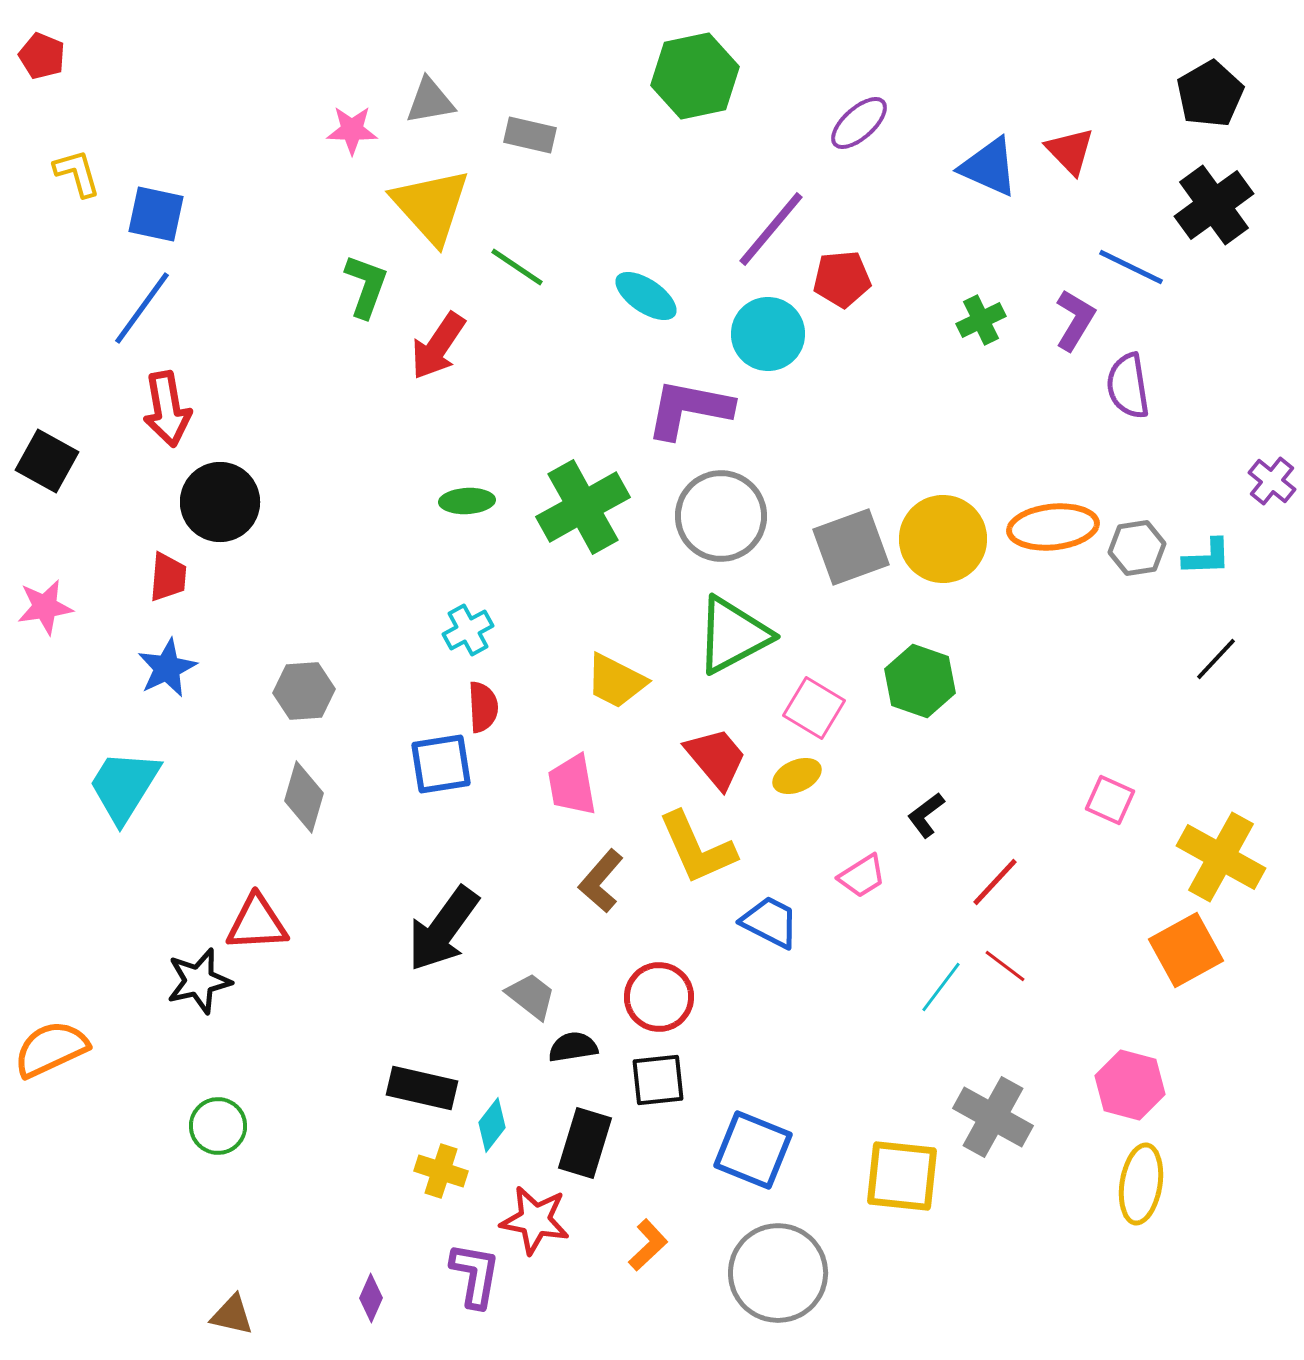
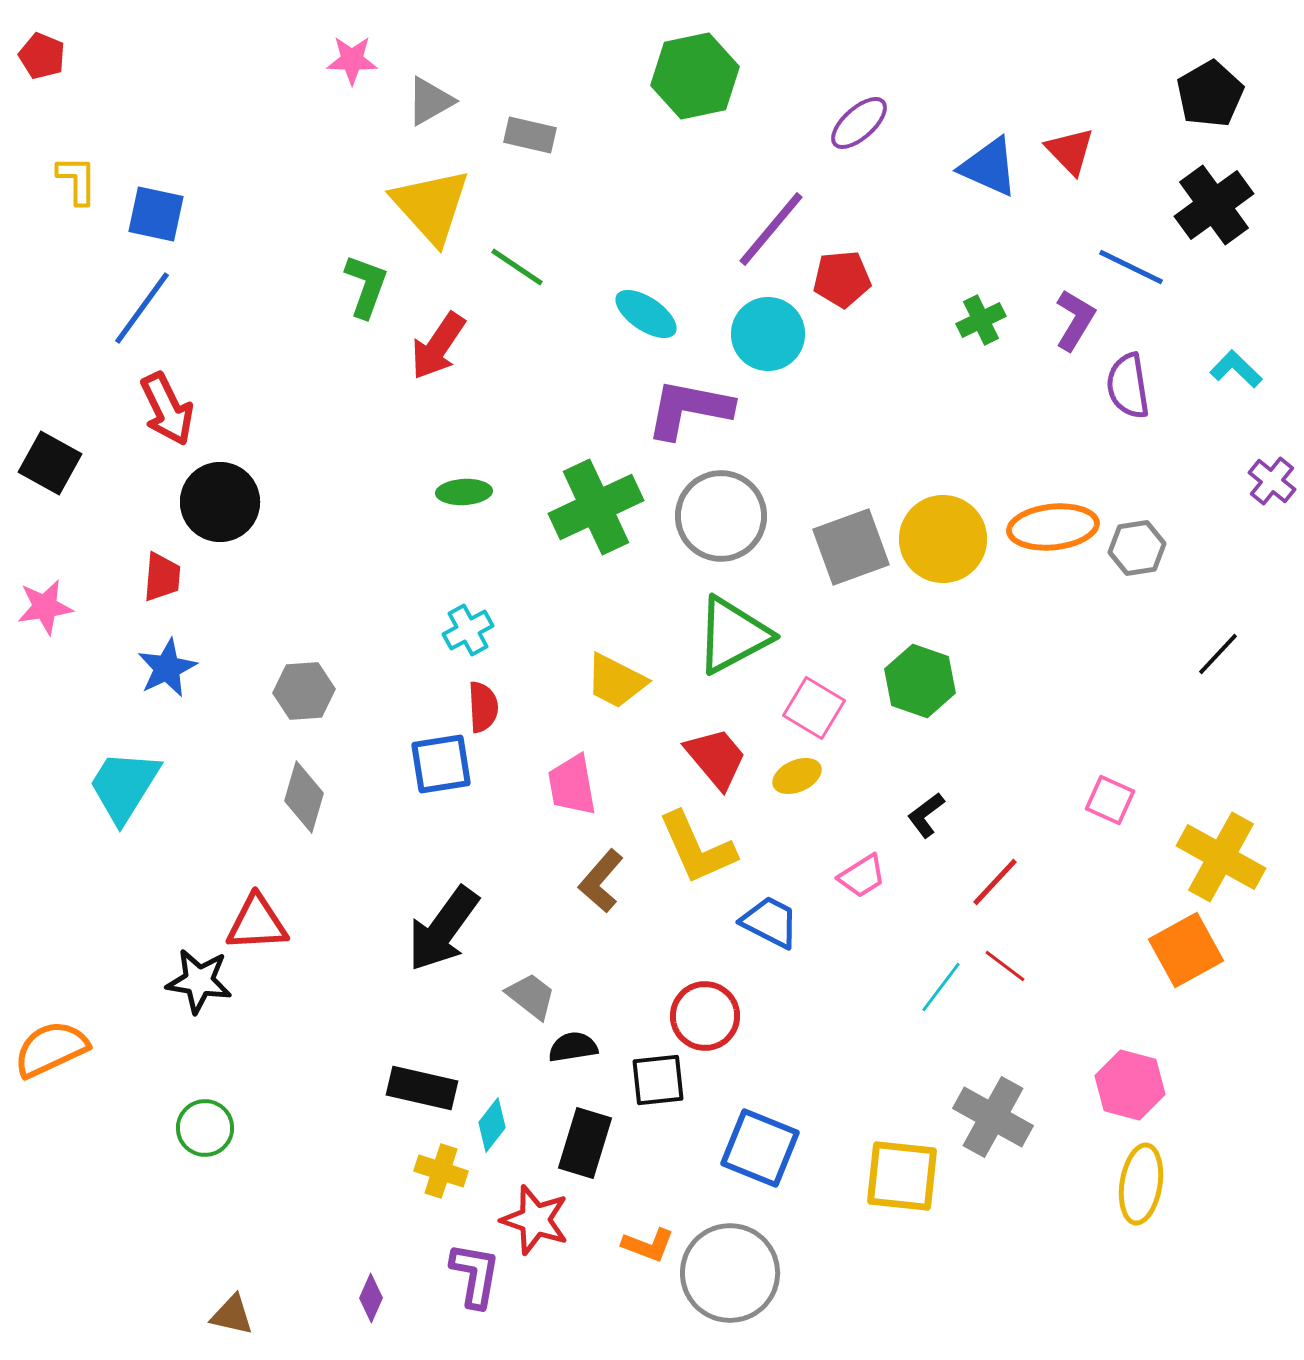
gray triangle at (430, 101): rotated 20 degrees counterclockwise
pink star at (352, 130): moved 70 px up
yellow L-shape at (77, 173): moved 7 px down; rotated 16 degrees clockwise
cyan ellipse at (646, 296): moved 18 px down
red arrow at (167, 409): rotated 16 degrees counterclockwise
black square at (47, 461): moved 3 px right, 2 px down
green ellipse at (467, 501): moved 3 px left, 9 px up
green cross at (583, 507): moved 13 px right; rotated 4 degrees clockwise
cyan L-shape at (1207, 557): moved 29 px right, 188 px up; rotated 134 degrees counterclockwise
red trapezoid at (168, 577): moved 6 px left
black line at (1216, 659): moved 2 px right, 5 px up
black star at (199, 981): rotated 22 degrees clockwise
red circle at (659, 997): moved 46 px right, 19 px down
green circle at (218, 1126): moved 13 px left, 2 px down
blue square at (753, 1150): moved 7 px right, 2 px up
red star at (535, 1220): rotated 8 degrees clockwise
orange L-shape at (648, 1245): rotated 64 degrees clockwise
gray circle at (778, 1273): moved 48 px left
